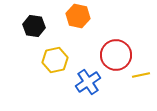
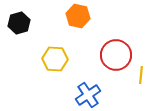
black hexagon: moved 15 px left, 3 px up; rotated 25 degrees counterclockwise
yellow hexagon: moved 1 px up; rotated 15 degrees clockwise
yellow line: rotated 72 degrees counterclockwise
blue cross: moved 13 px down
